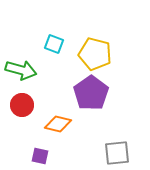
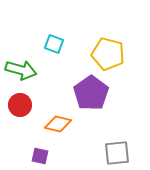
yellow pentagon: moved 13 px right
red circle: moved 2 px left
